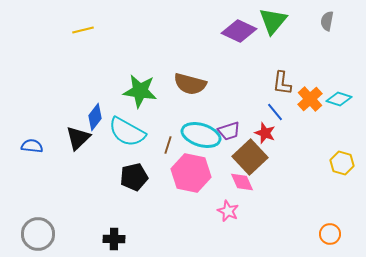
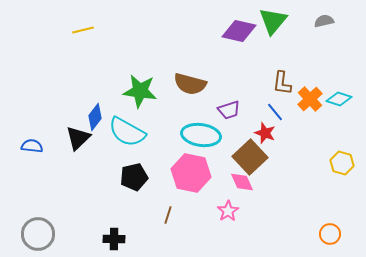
gray semicircle: moved 3 px left; rotated 66 degrees clockwise
purple diamond: rotated 12 degrees counterclockwise
purple trapezoid: moved 21 px up
cyan ellipse: rotated 9 degrees counterclockwise
brown line: moved 70 px down
pink star: rotated 15 degrees clockwise
